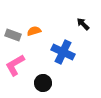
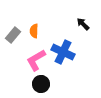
orange semicircle: rotated 72 degrees counterclockwise
gray rectangle: rotated 70 degrees counterclockwise
pink L-shape: moved 21 px right, 5 px up
black circle: moved 2 px left, 1 px down
